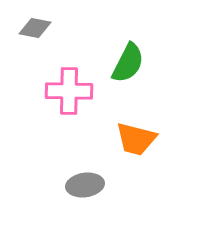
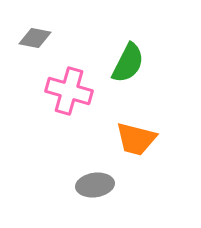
gray diamond: moved 10 px down
pink cross: rotated 15 degrees clockwise
gray ellipse: moved 10 px right
